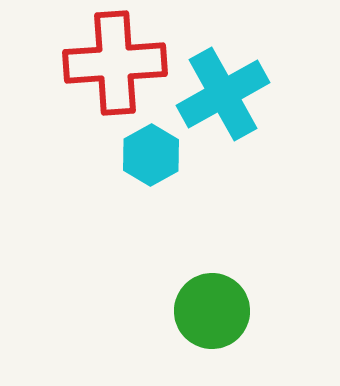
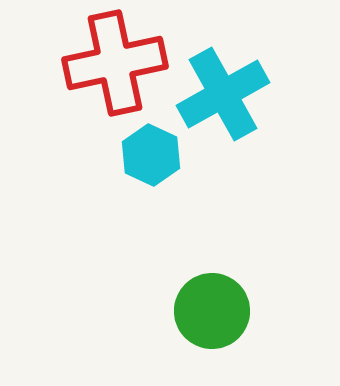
red cross: rotated 8 degrees counterclockwise
cyan hexagon: rotated 6 degrees counterclockwise
